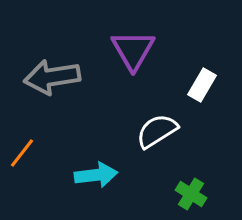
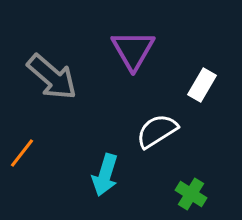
gray arrow: rotated 130 degrees counterclockwise
cyan arrow: moved 9 px right; rotated 114 degrees clockwise
